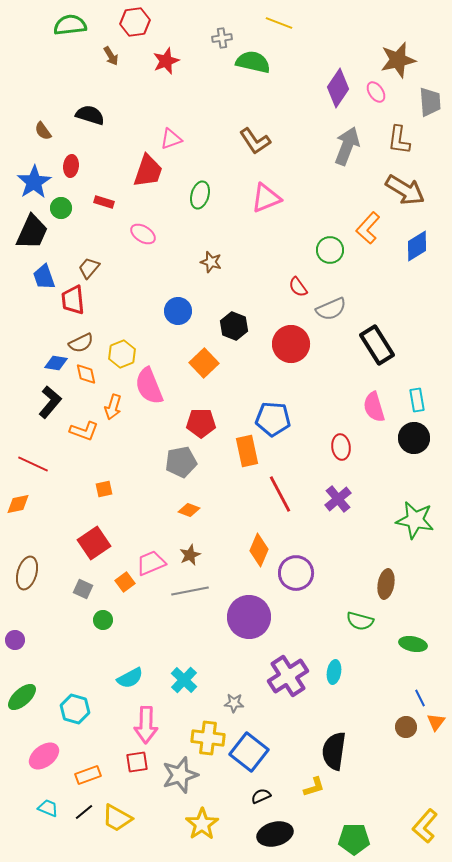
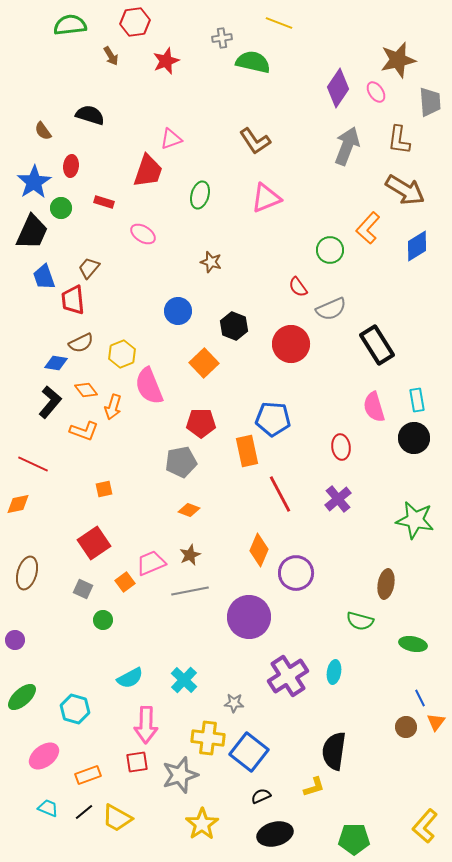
orange diamond at (86, 374): moved 16 px down; rotated 25 degrees counterclockwise
